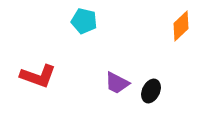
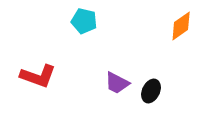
orange diamond: rotated 8 degrees clockwise
